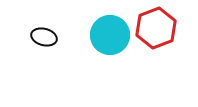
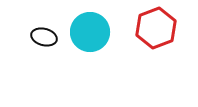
cyan circle: moved 20 px left, 3 px up
